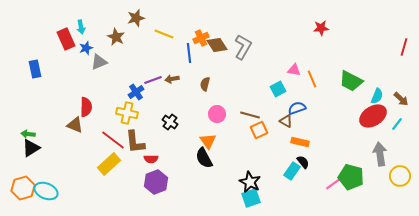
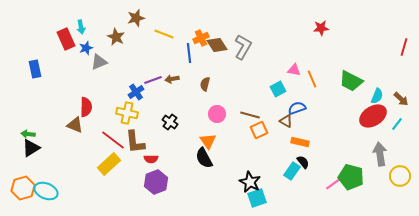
cyan square at (251, 198): moved 6 px right
